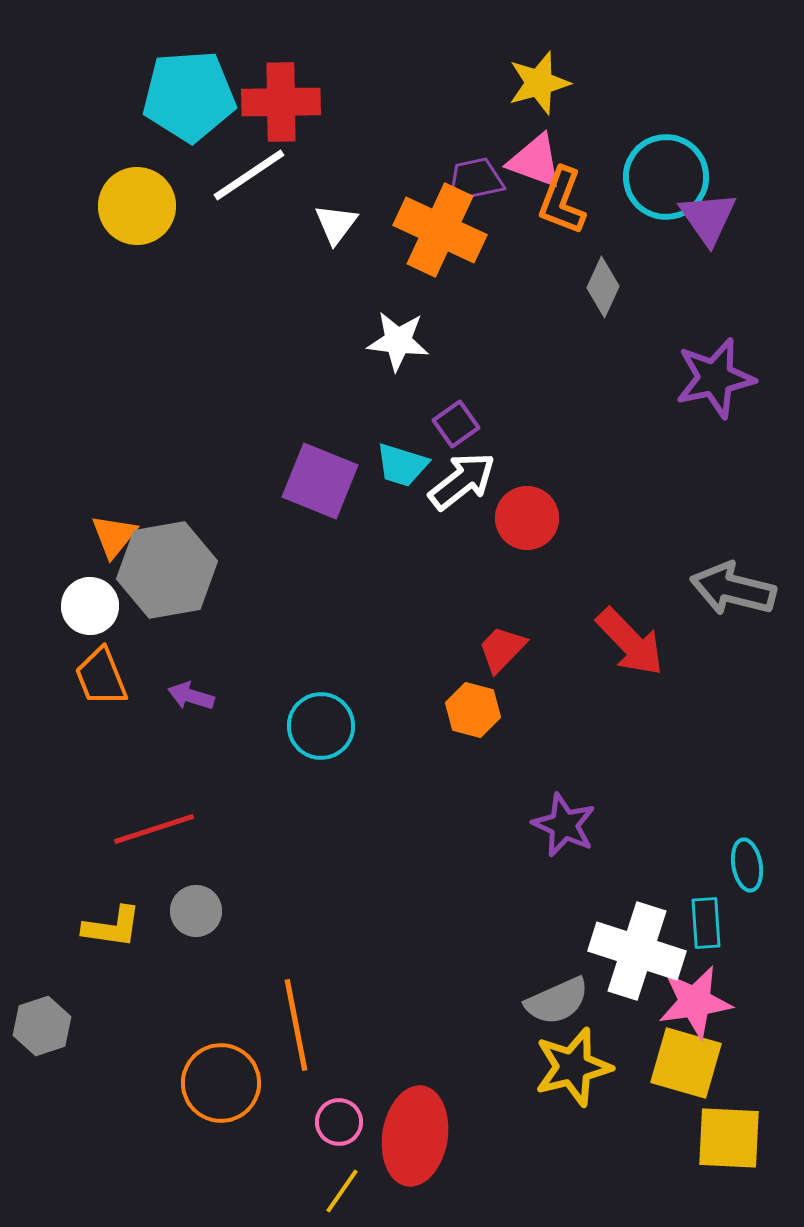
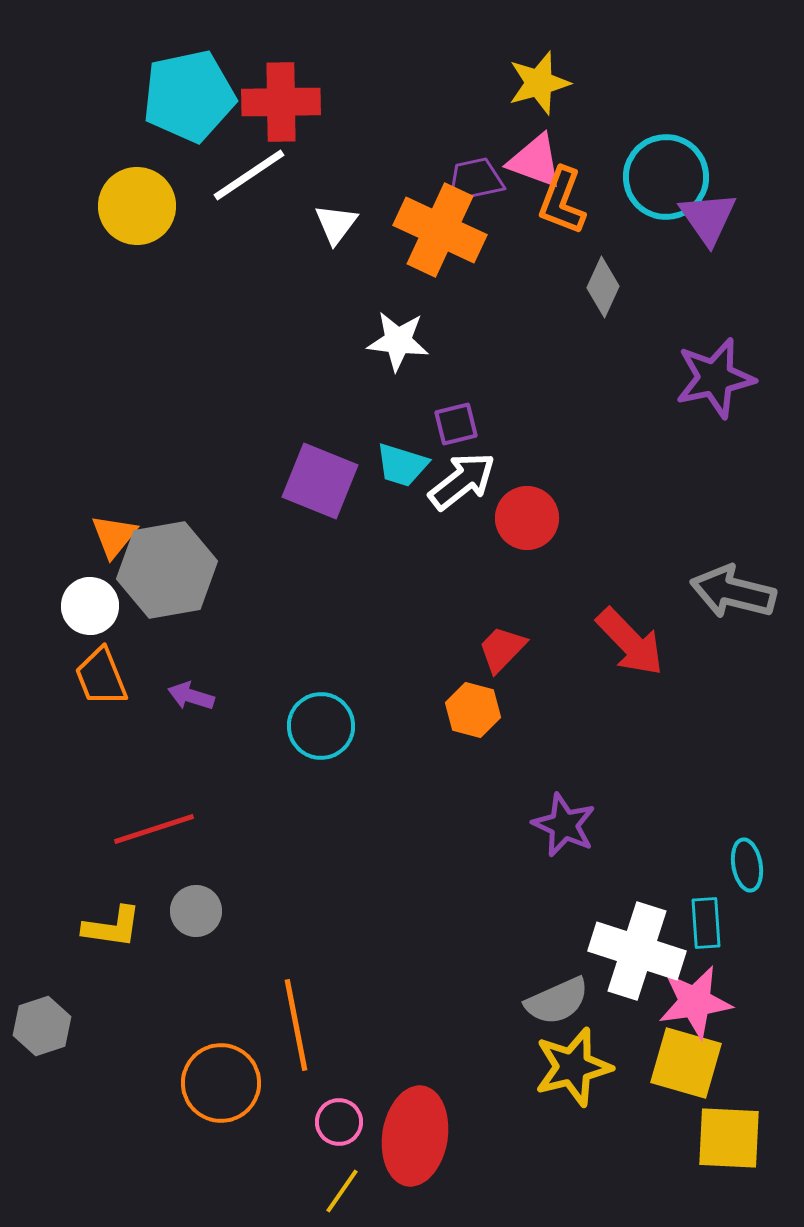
cyan pentagon at (189, 96): rotated 8 degrees counterclockwise
purple square at (456, 424): rotated 21 degrees clockwise
gray arrow at (733, 589): moved 3 px down
